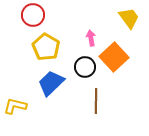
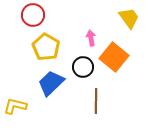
orange square: rotated 8 degrees counterclockwise
black circle: moved 2 px left
